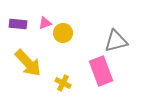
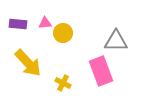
pink triangle: rotated 16 degrees clockwise
gray triangle: rotated 15 degrees clockwise
